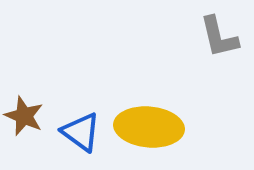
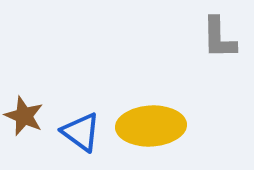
gray L-shape: moved 1 px down; rotated 12 degrees clockwise
yellow ellipse: moved 2 px right, 1 px up; rotated 8 degrees counterclockwise
